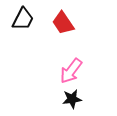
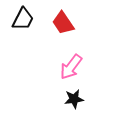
pink arrow: moved 4 px up
black star: moved 2 px right
